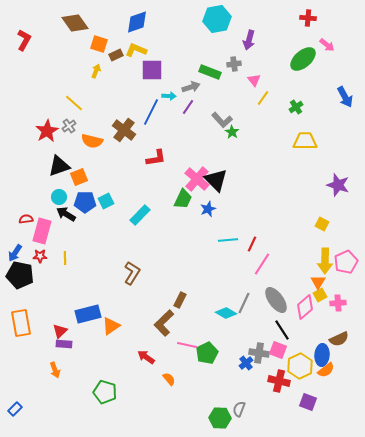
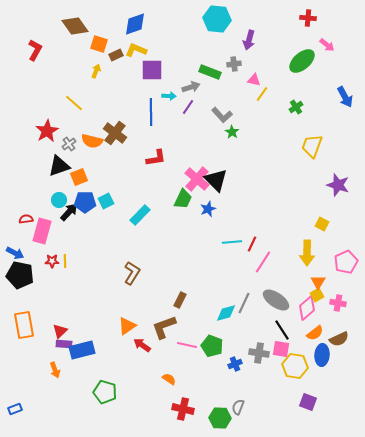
cyan hexagon at (217, 19): rotated 16 degrees clockwise
blue diamond at (137, 22): moved 2 px left, 2 px down
brown diamond at (75, 23): moved 3 px down
red L-shape at (24, 40): moved 11 px right, 10 px down
green ellipse at (303, 59): moved 1 px left, 2 px down
pink triangle at (254, 80): rotated 40 degrees counterclockwise
yellow line at (263, 98): moved 1 px left, 4 px up
blue line at (151, 112): rotated 28 degrees counterclockwise
gray L-shape at (222, 120): moved 5 px up
gray cross at (69, 126): moved 18 px down
brown cross at (124, 130): moved 9 px left, 3 px down
yellow trapezoid at (305, 141): moved 7 px right, 5 px down; rotated 70 degrees counterclockwise
cyan circle at (59, 197): moved 3 px down
black arrow at (66, 214): moved 3 px right, 2 px up; rotated 102 degrees clockwise
cyan line at (228, 240): moved 4 px right, 2 px down
blue arrow at (15, 253): rotated 96 degrees counterclockwise
red star at (40, 256): moved 12 px right, 5 px down
yellow line at (65, 258): moved 3 px down
yellow arrow at (325, 261): moved 18 px left, 8 px up
pink line at (262, 264): moved 1 px right, 2 px up
yellow square at (320, 295): moved 3 px left
gray ellipse at (276, 300): rotated 20 degrees counterclockwise
pink cross at (338, 303): rotated 14 degrees clockwise
pink diamond at (305, 307): moved 2 px right, 1 px down
cyan diamond at (226, 313): rotated 45 degrees counterclockwise
blue rectangle at (88, 314): moved 6 px left, 36 px down
orange rectangle at (21, 323): moved 3 px right, 2 px down
brown L-shape at (164, 323): moved 4 px down; rotated 24 degrees clockwise
orange triangle at (111, 326): moved 16 px right
pink square at (278, 350): moved 3 px right, 1 px up; rotated 12 degrees counterclockwise
green pentagon at (207, 353): moved 5 px right, 7 px up; rotated 25 degrees counterclockwise
red arrow at (146, 357): moved 4 px left, 12 px up
blue cross at (246, 363): moved 11 px left, 1 px down; rotated 16 degrees clockwise
yellow hexagon at (300, 366): moved 5 px left; rotated 25 degrees counterclockwise
orange semicircle at (326, 370): moved 11 px left, 37 px up
orange semicircle at (169, 379): rotated 16 degrees counterclockwise
red cross at (279, 381): moved 96 px left, 28 px down
blue rectangle at (15, 409): rotated 24 degrees clockwise
gray semicircle at (239, 409): moved 1 px left, 2 px up
